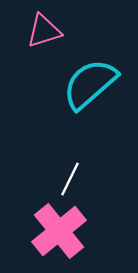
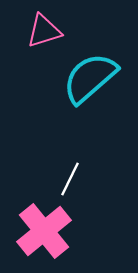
cyan semicircle: moved 6 px up
pink cross: moved 15 px left
